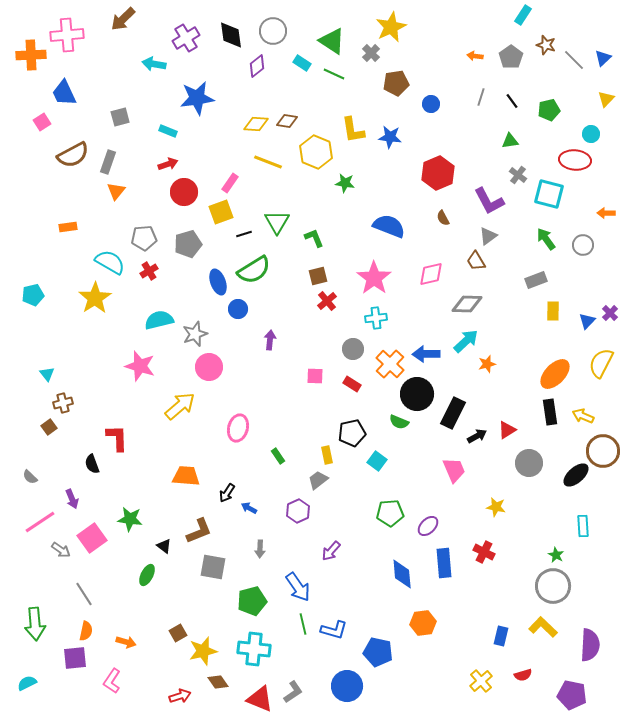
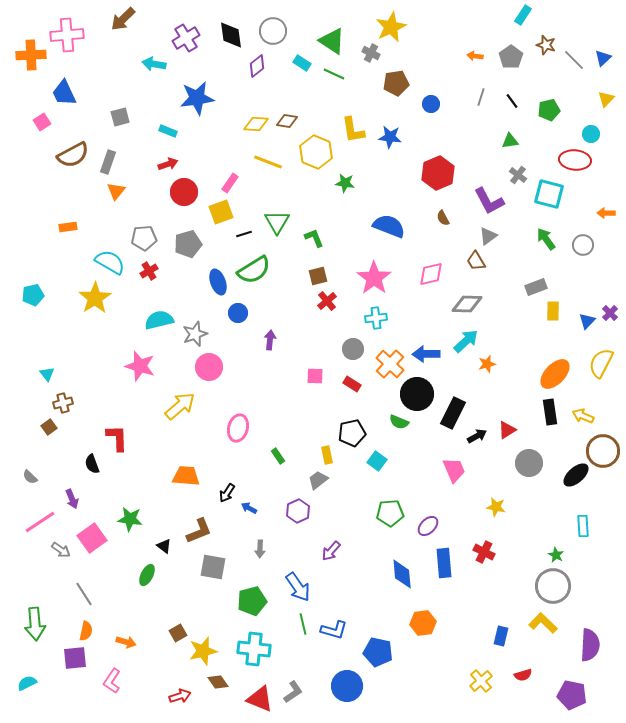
gray cross at (371, 53): rotated 18 degrees counterclockwise
gray rectangle at (536, 280): moved 7 px down
blue circle at (238, 309): moved 4 px down
yellow L-shape at (543, 627): moved 4 px up
